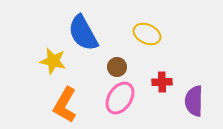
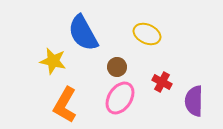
red cross: rotated 30 degrees clockwise
